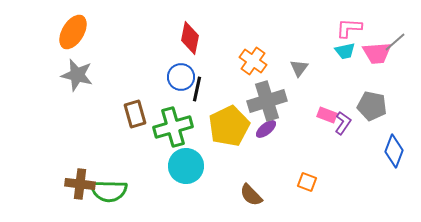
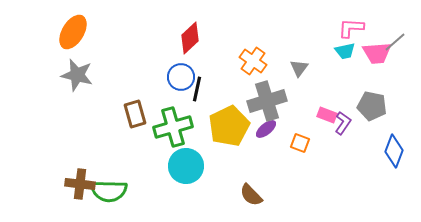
pink L-shape: moved 2 px right
red diamond: rotated 36 degrees clockwise
orange square: moved 7 px left, 39 px up
